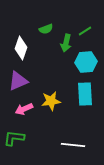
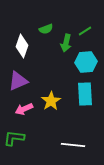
white diamond: moved 1 px right, 2 px up
yellow star: rotated 24 degrees counterclockwise
